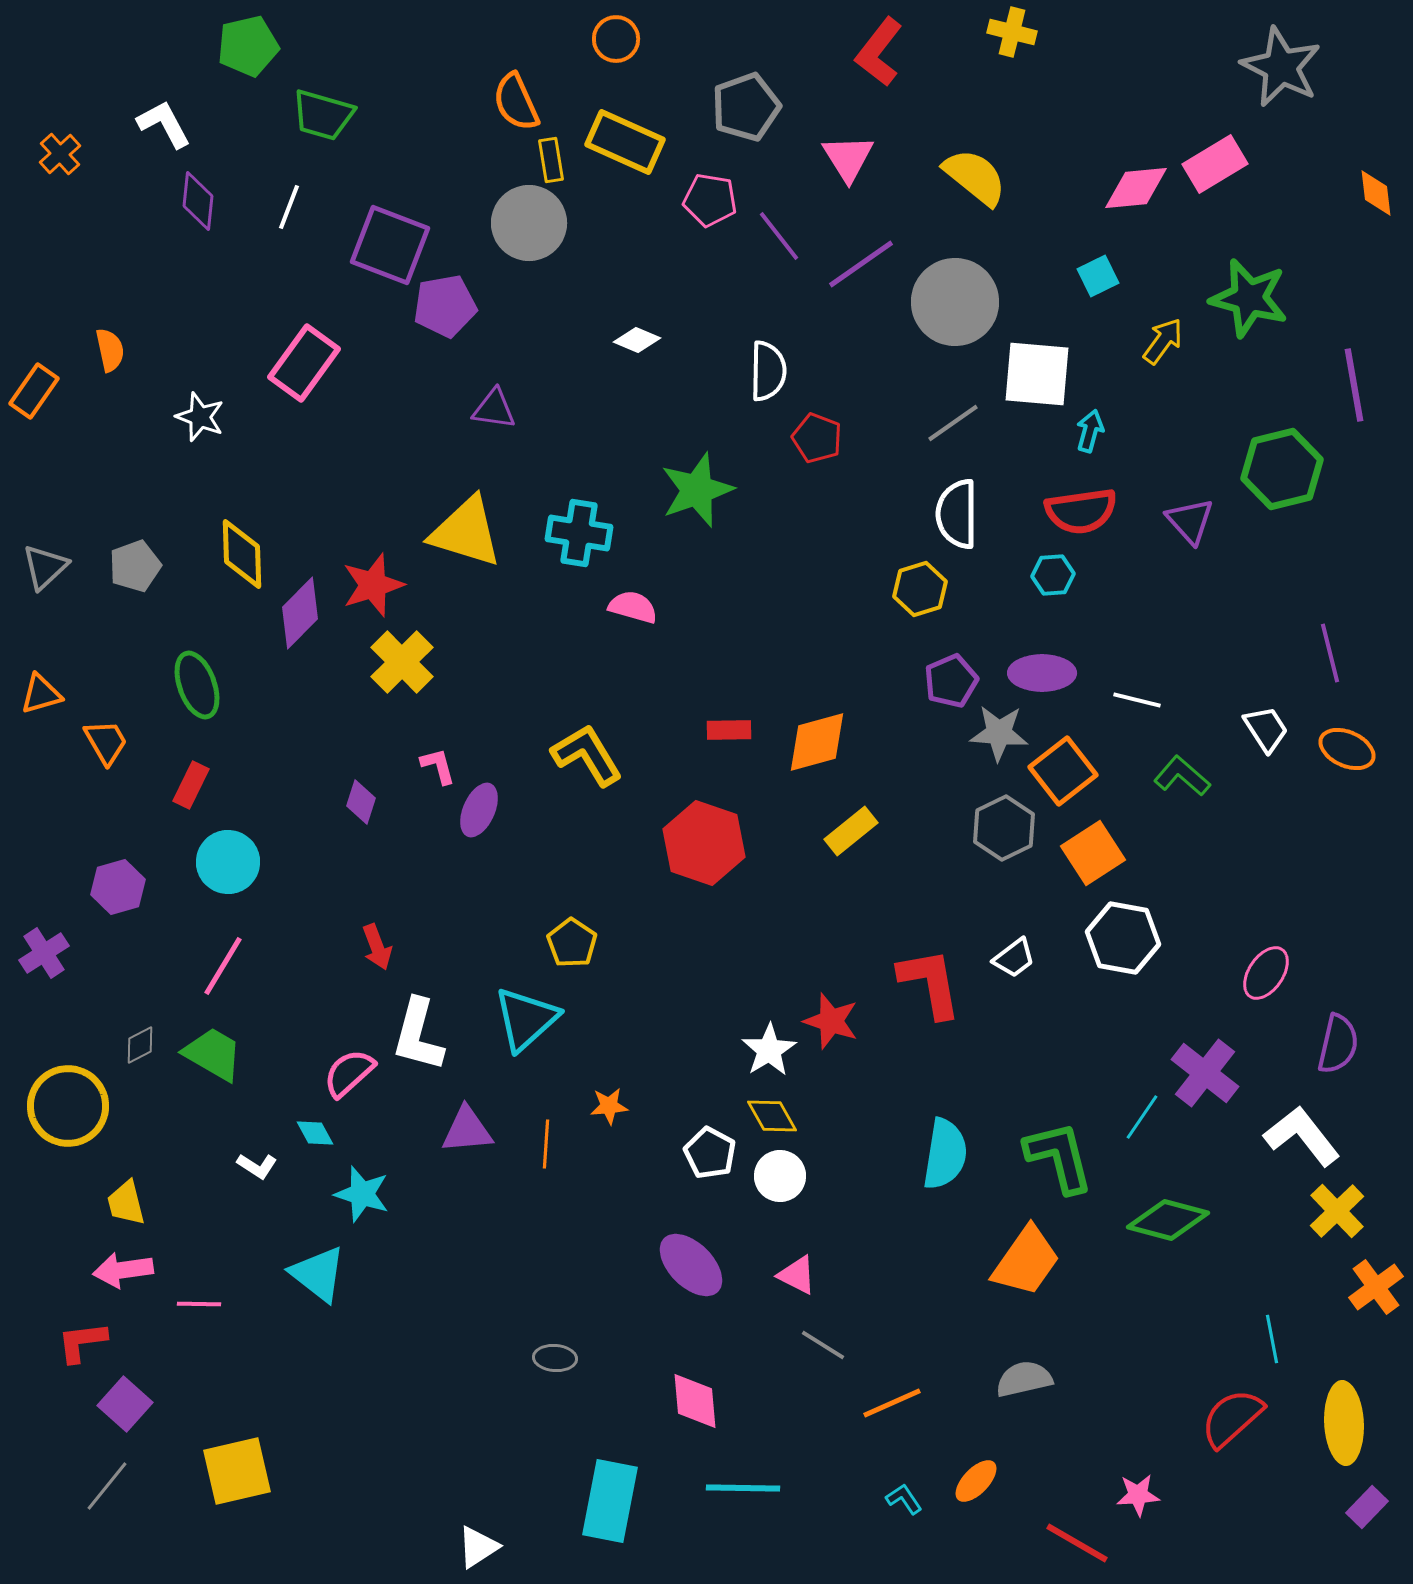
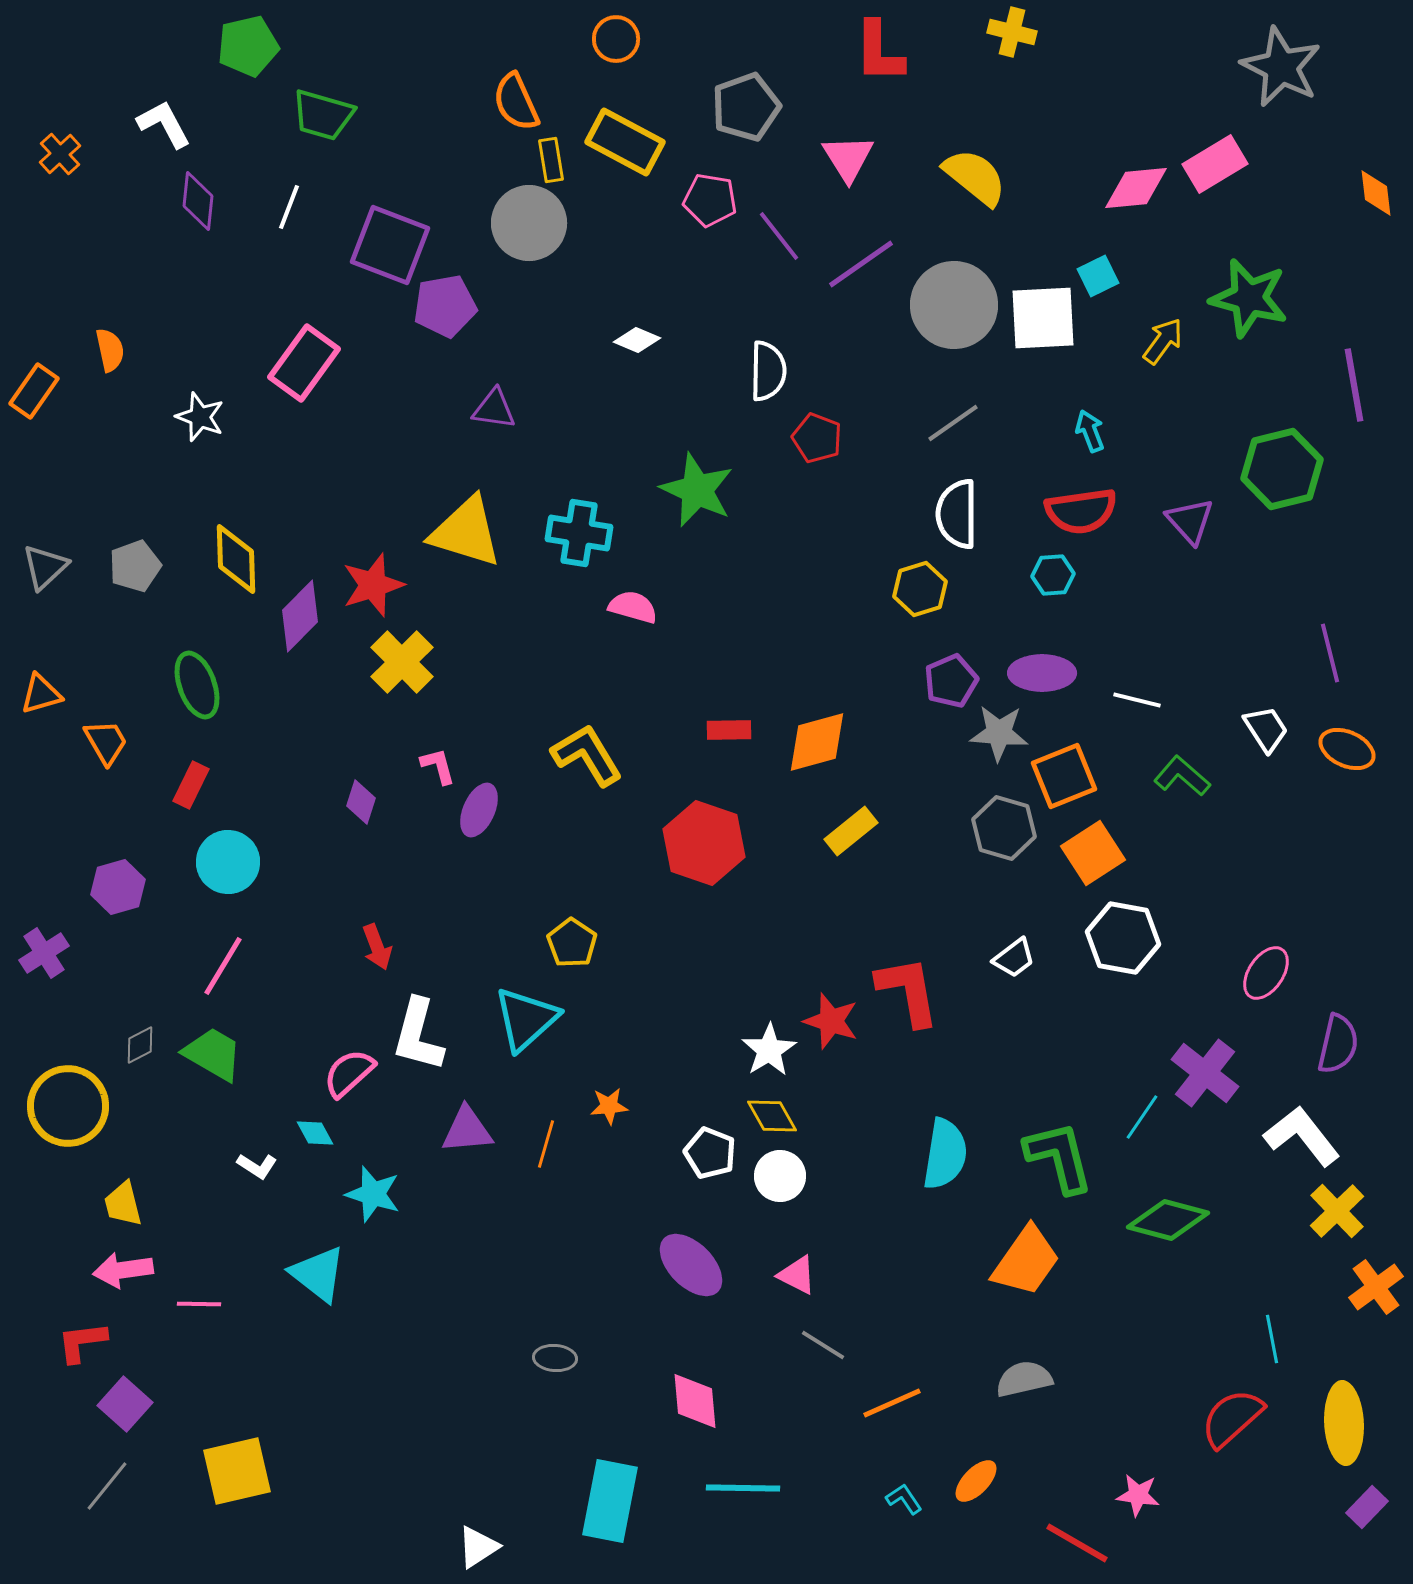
red L-shape at (879, 52): rotated 38 degrees counterclockwise
yellow rectangle at (625, 142): rotated 4 degrees clockwise
gray circle at (955, 302): moved 1 px left, 3 px down
white square at (1037, 374): moved 6 px right, 56 px up; rotated 8 degrees counterclockwise
cyan arrow at (1090, 431): rotated 36 degrees counterclockwise
green star at (697, 490): rotated 28 degrees counterclockwise
yellow diamond at (242, 554): moved 6 px left, 5 px down
purple diamond at (300, 613): moved 3 px down
orange square at (1063, 771): moved 1 px right, 5 px down; rotated 16 degrees clockwise
gray hexagon at (1004, 828): rotated 18 degrees counterclockwise
red L-shape at (930, 983): moved 22 px left, 8 px down
orange line at (546, 1144): rotated 12 degrees clockwise
white pentagon at (710, 1153): rotated 6 degrees counterclockwise
cyan star at (362, 1194): moved 11 px right
yellow trapezoid at (126, 1203): moved 3 px left, 1 px down
pink star at (1138, 1495): rotated 12 degrees clockwise
